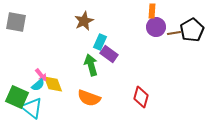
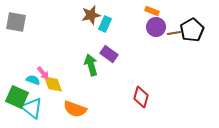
orange rectangle: rotated 72 degrees counterclockwise
brown star: moved 7 px right, 6 px up; rotated 12 degrees clockwise
cyan rectangle: moved 5 px right, 18 px up
pink arrow: moved 2 px right, 2 px up
cyan semicircle: moved 5 px left, 5 px up; rotated 120 degrees counterclockwise
orange semicircle: moved 14 px left, 11 px down
